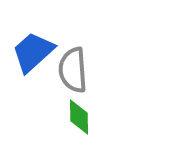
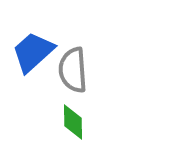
green diamond: moved 6 px left, 5 px down
